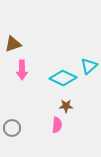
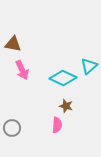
brown triangle: rotated 30 degrees clockwise
pink arrow: rotated 24 degrees counterclockwise
brown star: rotated 16 degrees clockwise
